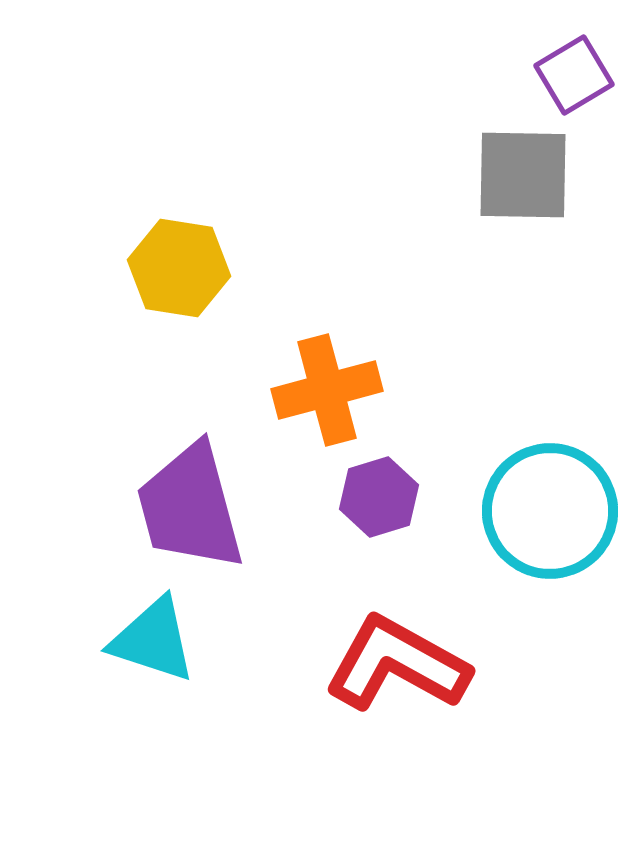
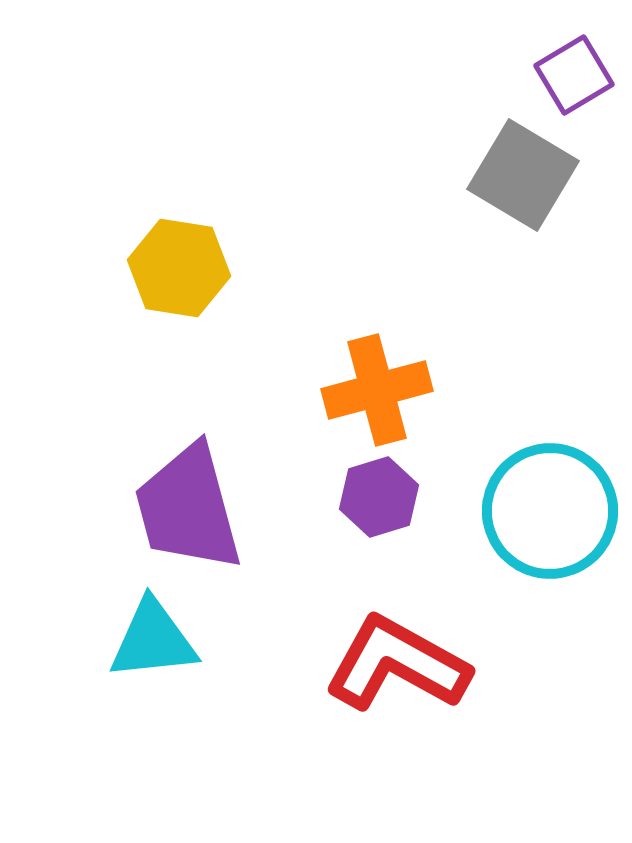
gray square: rotated 30 degrees clockwise
orange cross: moved 50 px right
purple trapezoid: moved 2 px left, 1 px down
cyan triangle: rotated 24 degrees counterclockwise
